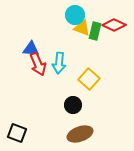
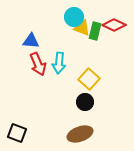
cyan circle: moved 1 px left, 2 px down
blue triangle: moved 8 px up
black circle: moved 12 px right, 3 px up
